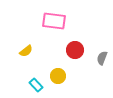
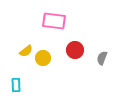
yellow circle: moved 15 px left, 18 px up
cyan rectangle: moved 20 px left; rotated 40 degrees clockwise
